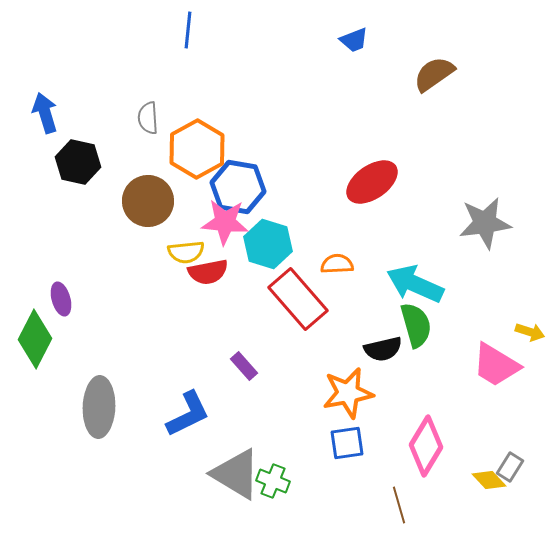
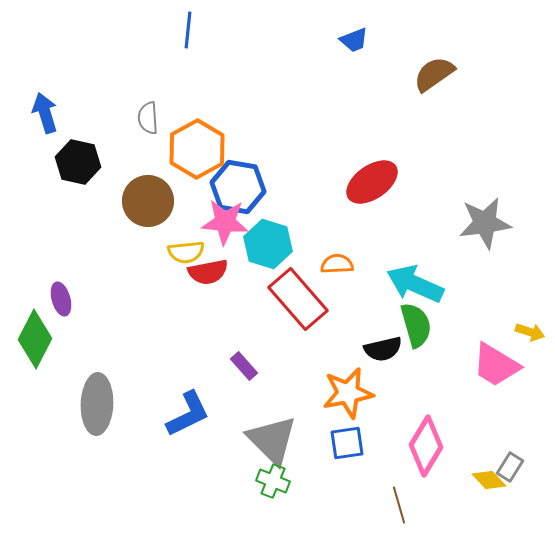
gray ellipse: moved 2 px left, 3 px up
gray triangle: moved 36 px right, 34 px up; rotated 14 degrees clockwise
